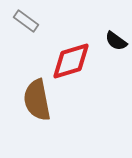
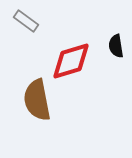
black semicircle: moved 5 px down; rotated 45 degrees clockwise
